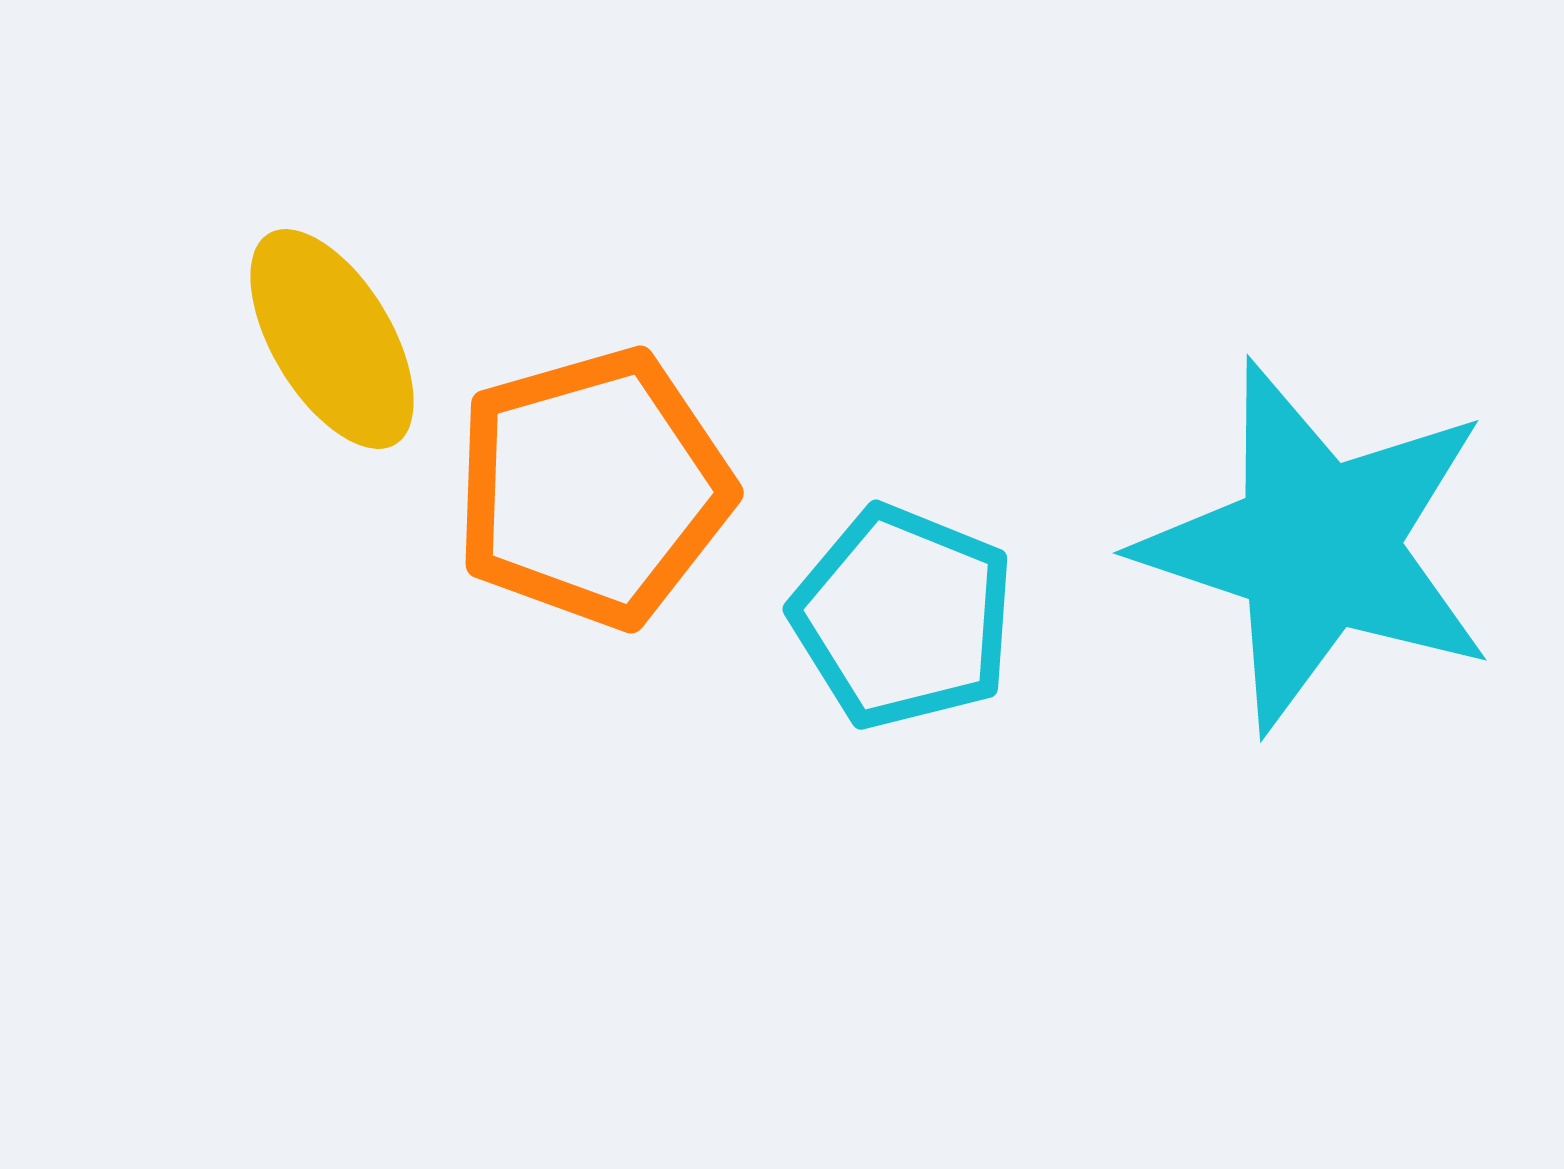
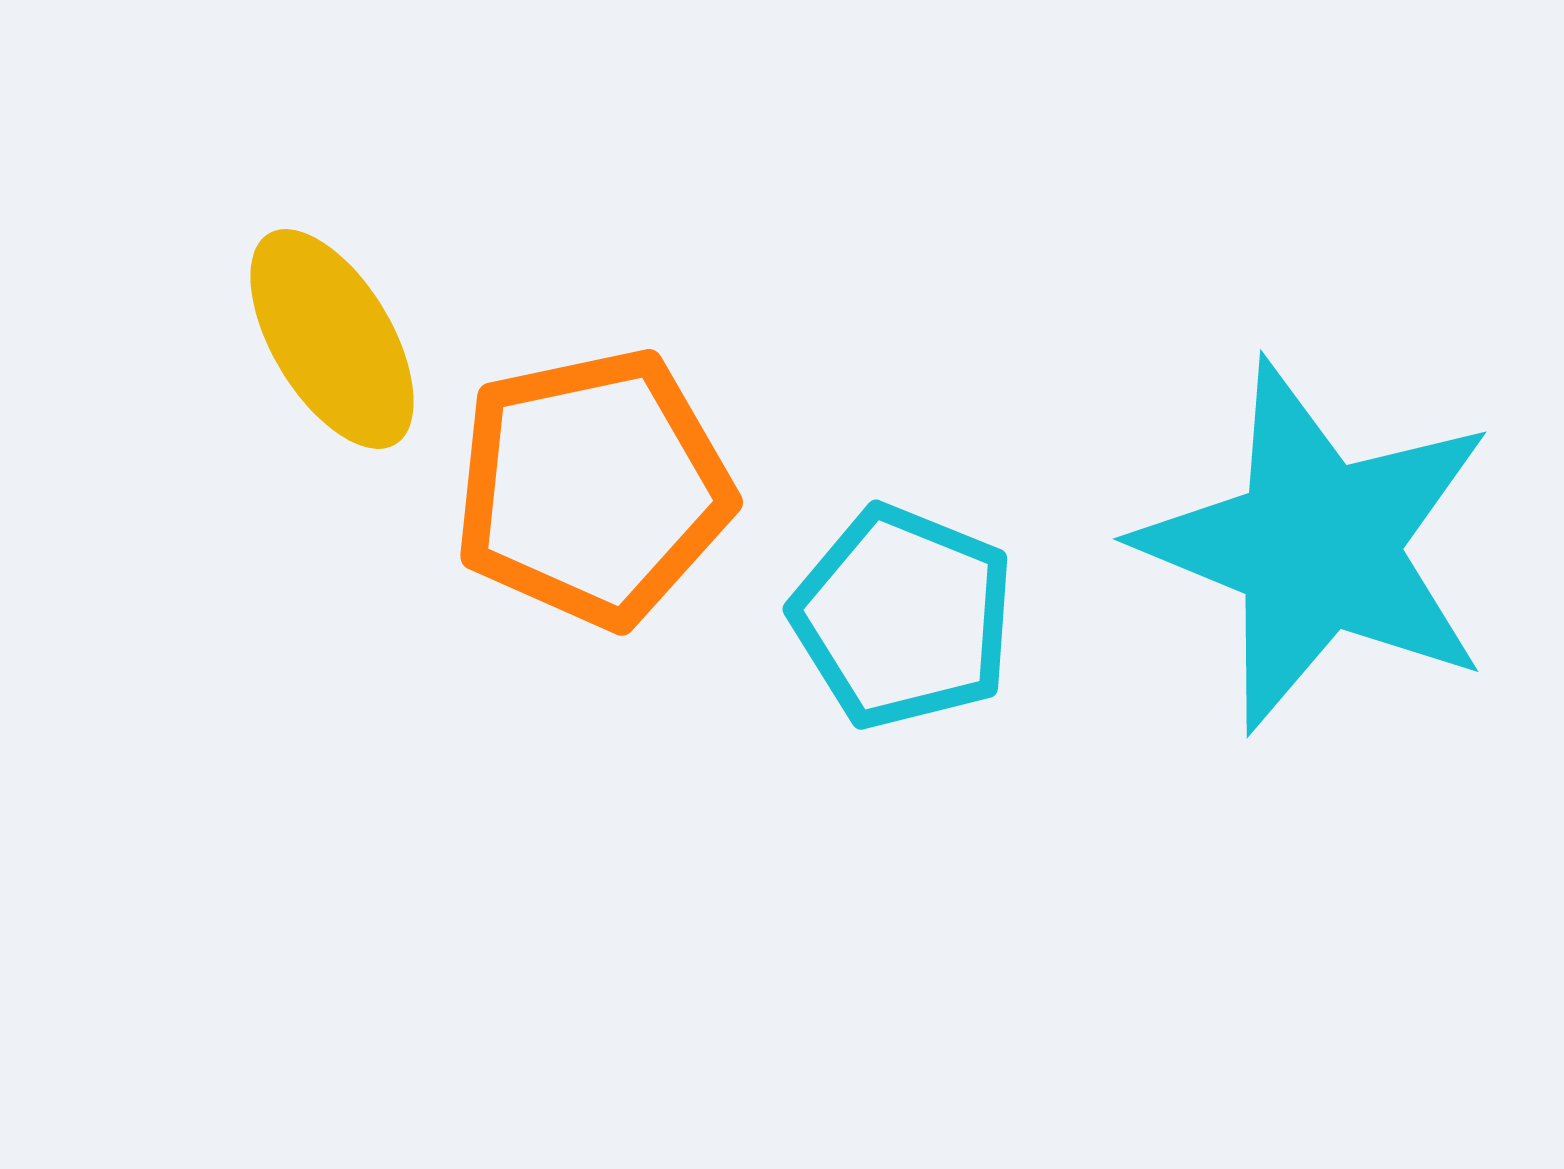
orange pentagon: rotated 4 degrees clockwise
cyan star: rotated 4 degrees clockwise
